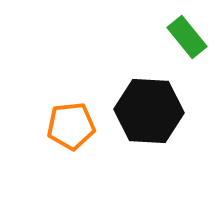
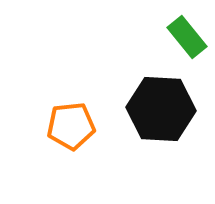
black hexagon: moved 12 px right, 2 px up
